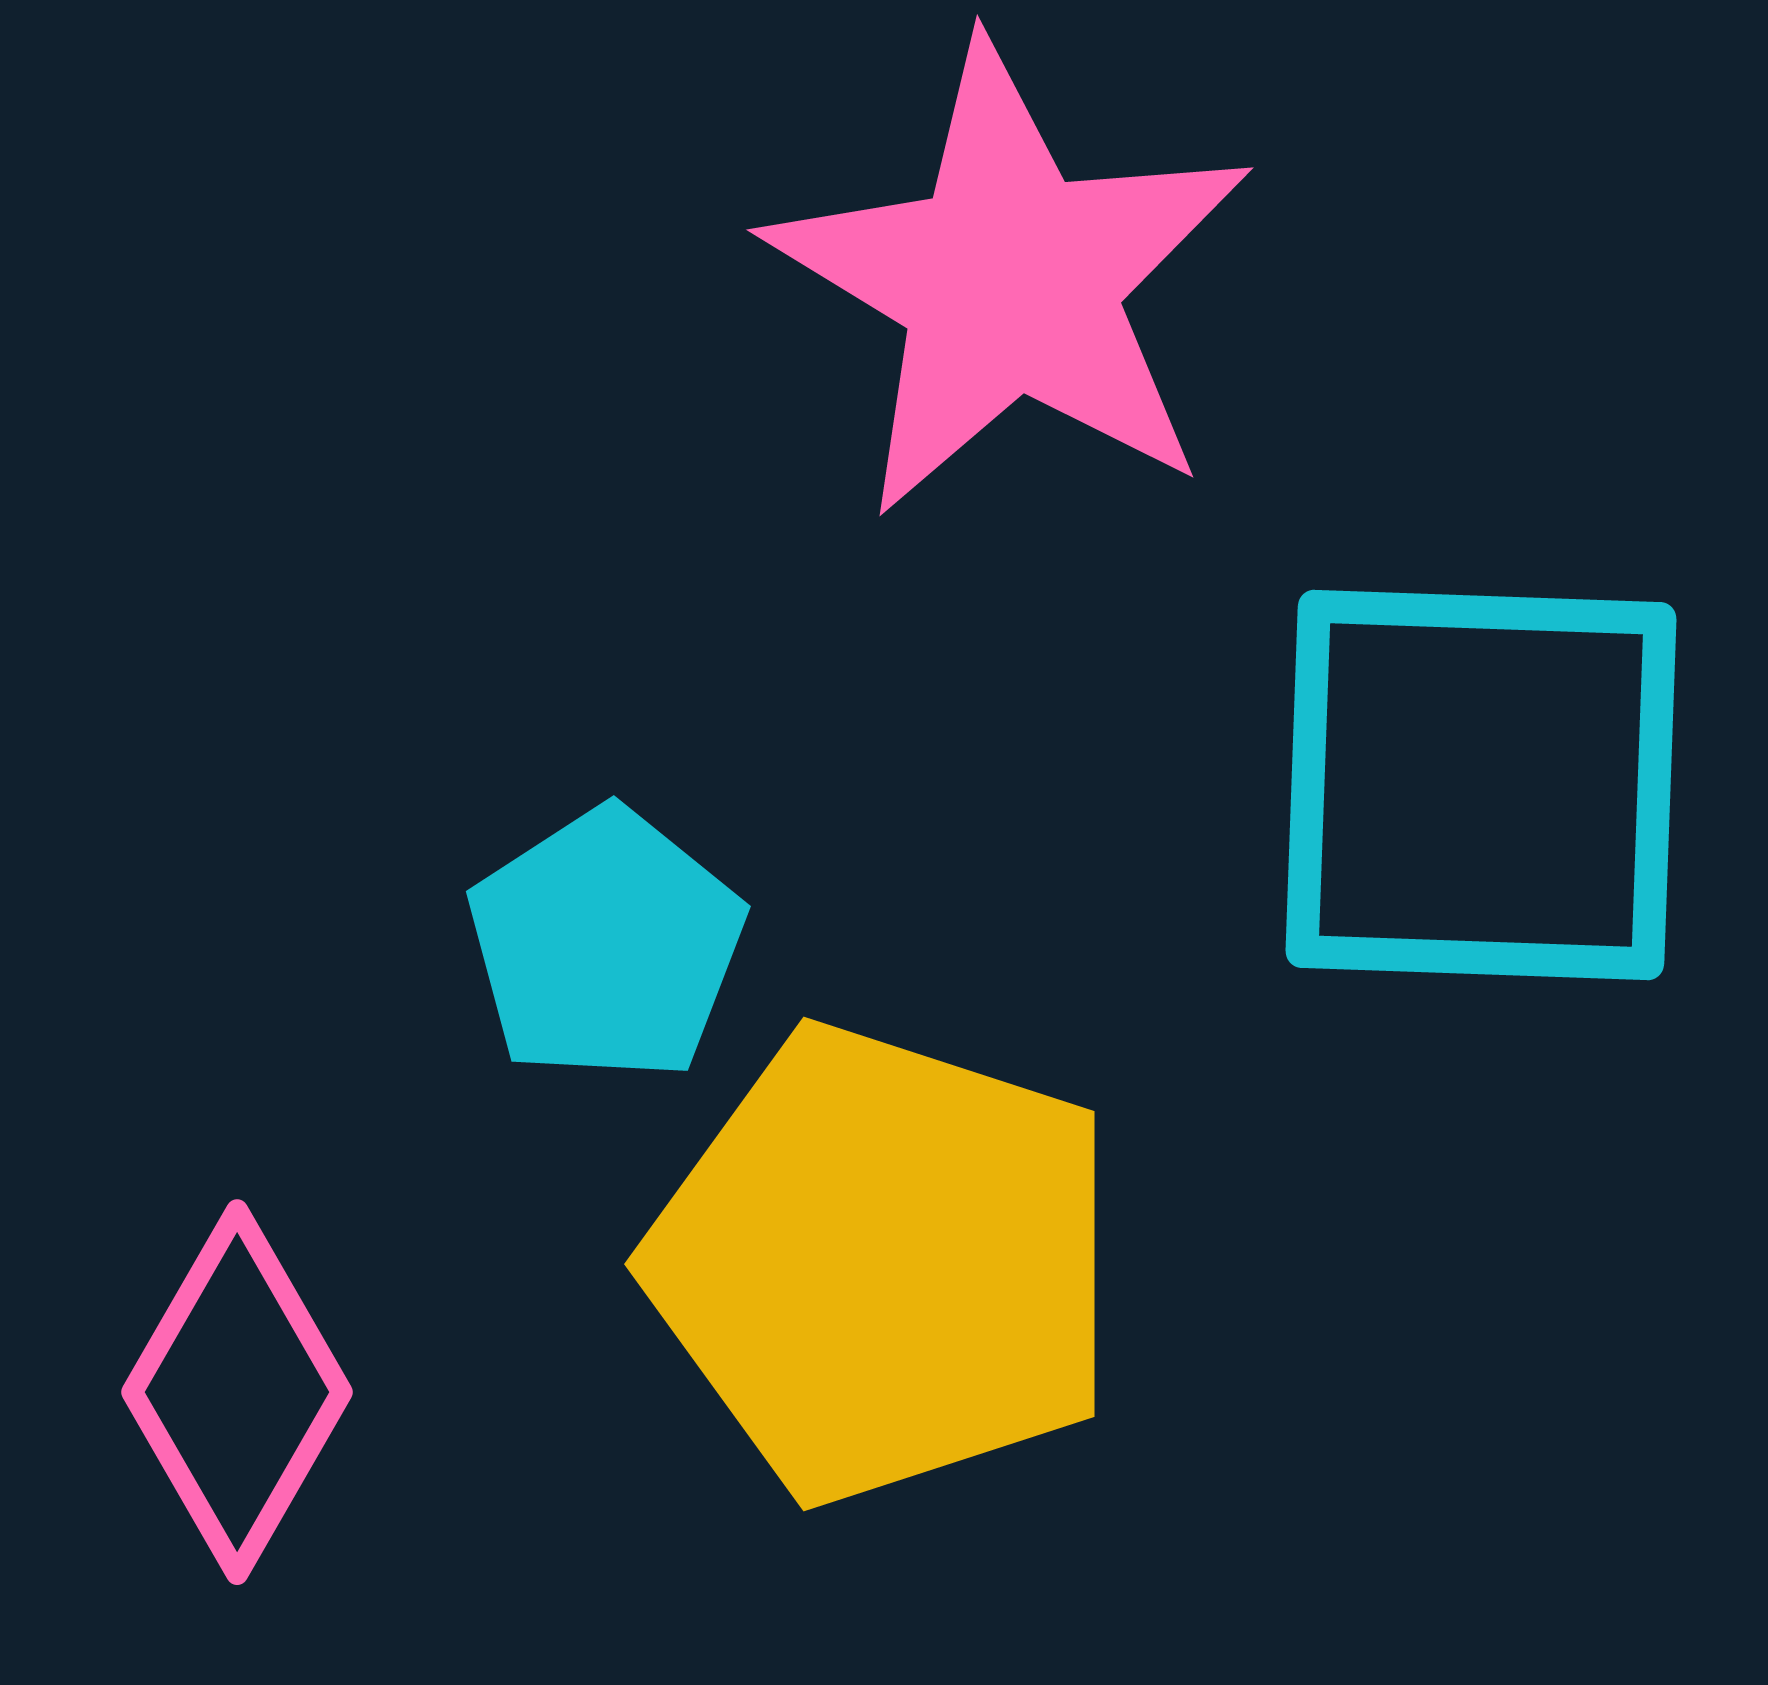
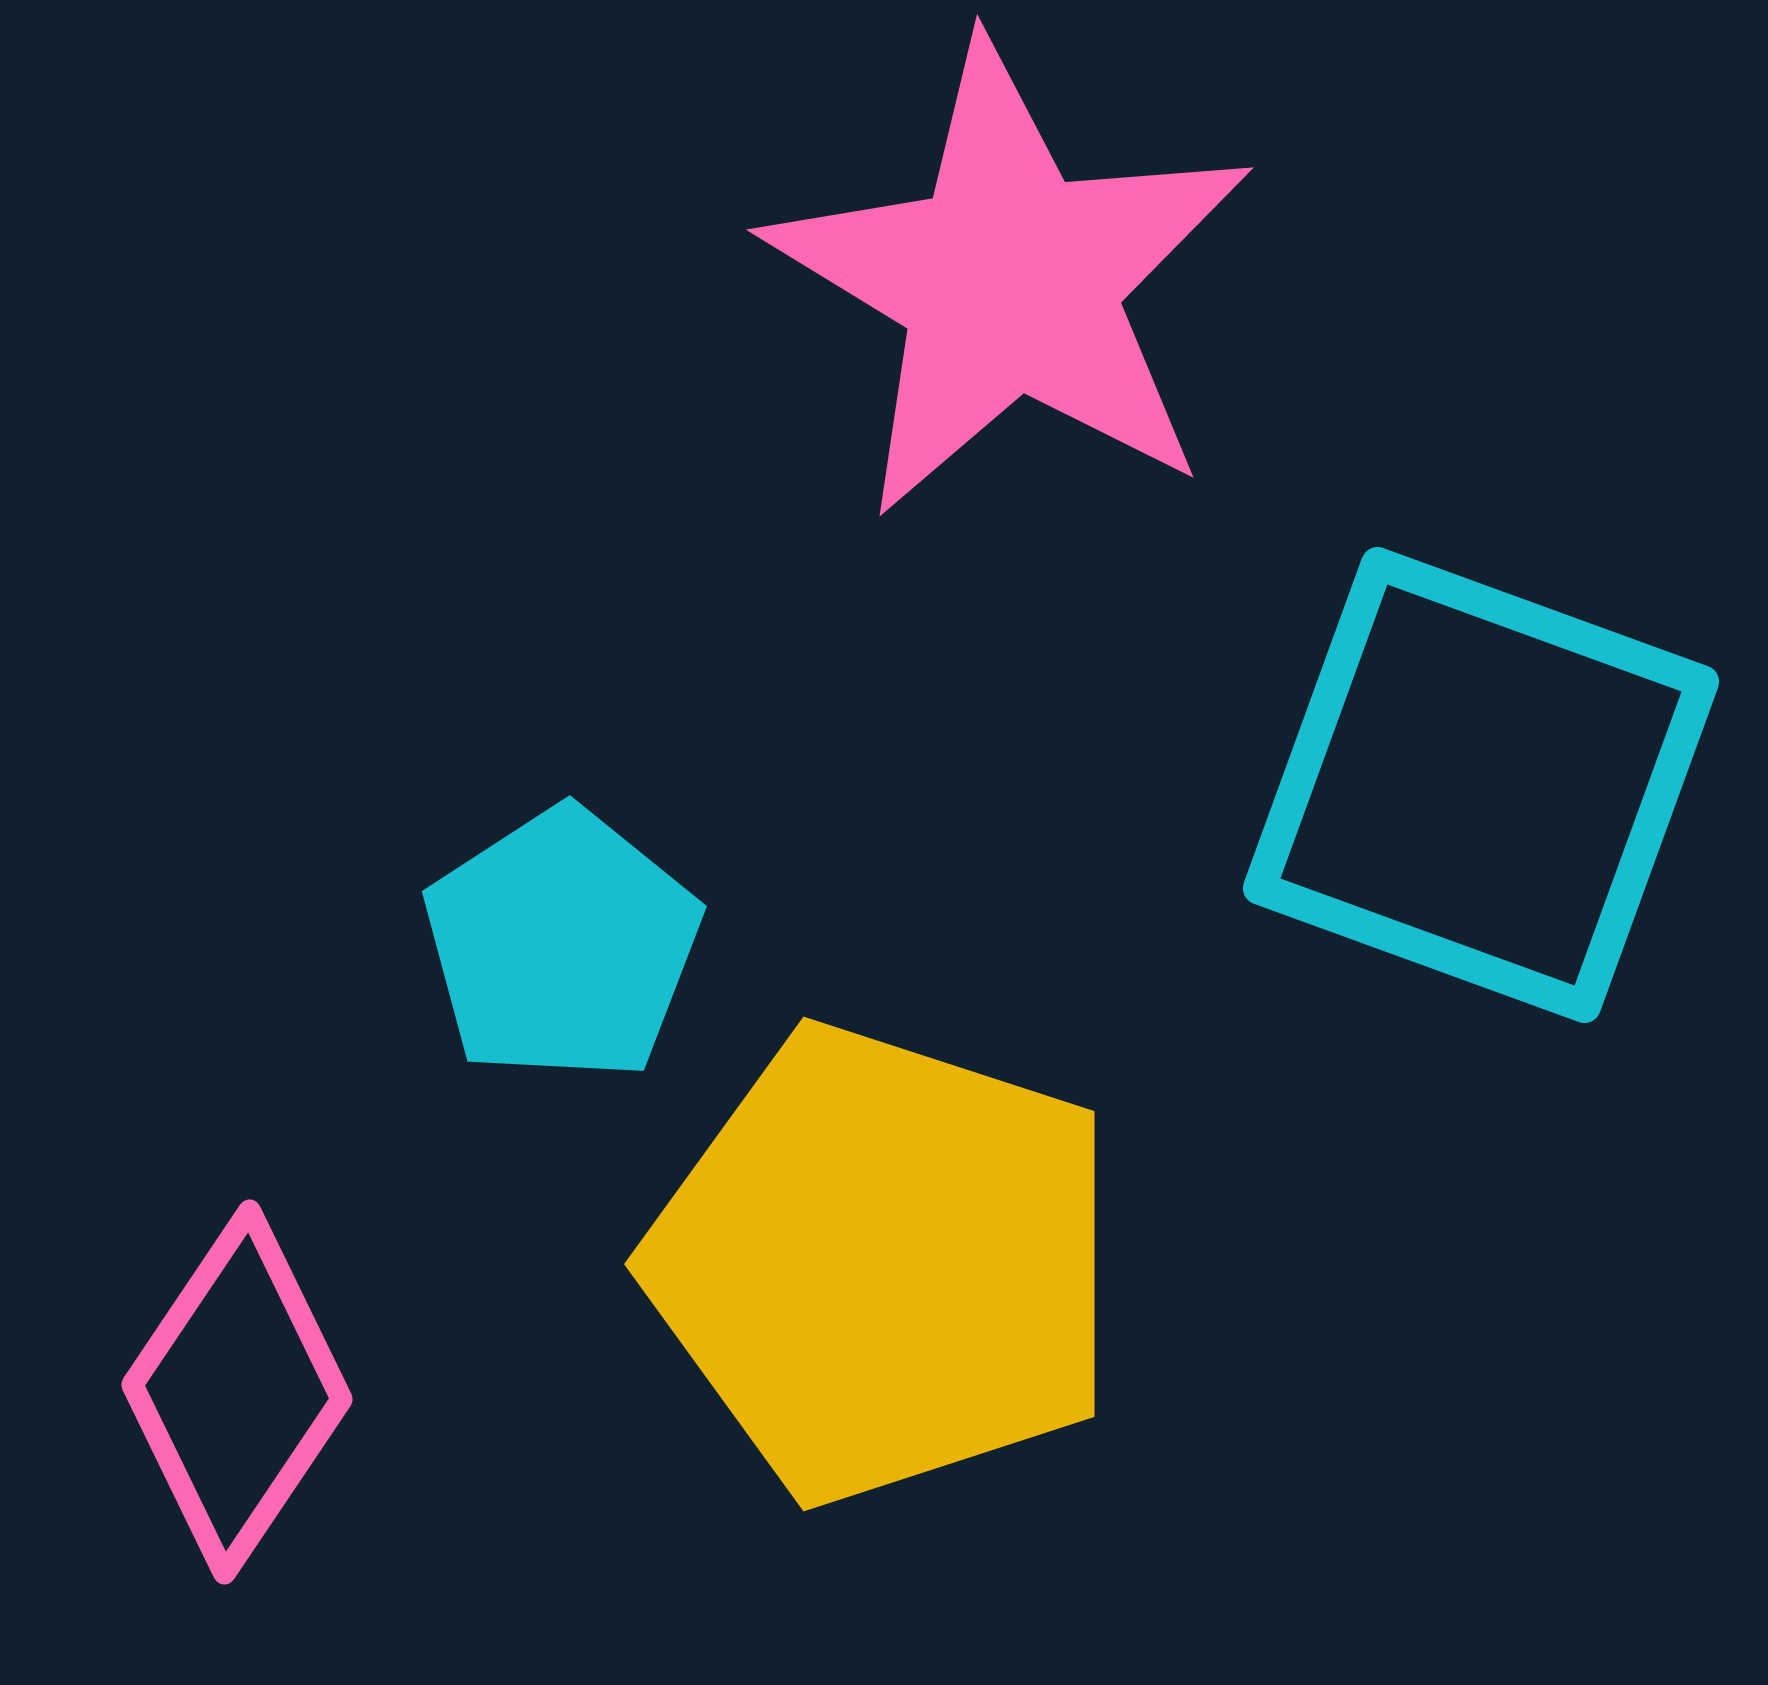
cyan square: rotated 18 degrees clockwise
cyan pentagon: moved 44 px left
pink diamond: rotated 4 degrees clockwise
